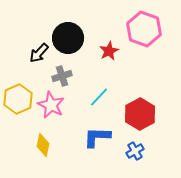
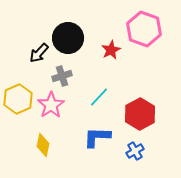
red star: moved 2 px right, 1 px up
pink star: rotated 12 degrees clockwise
